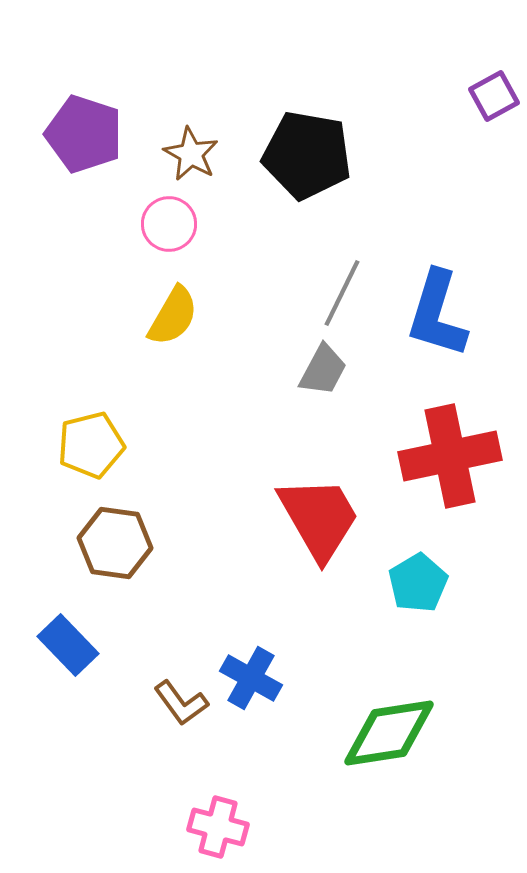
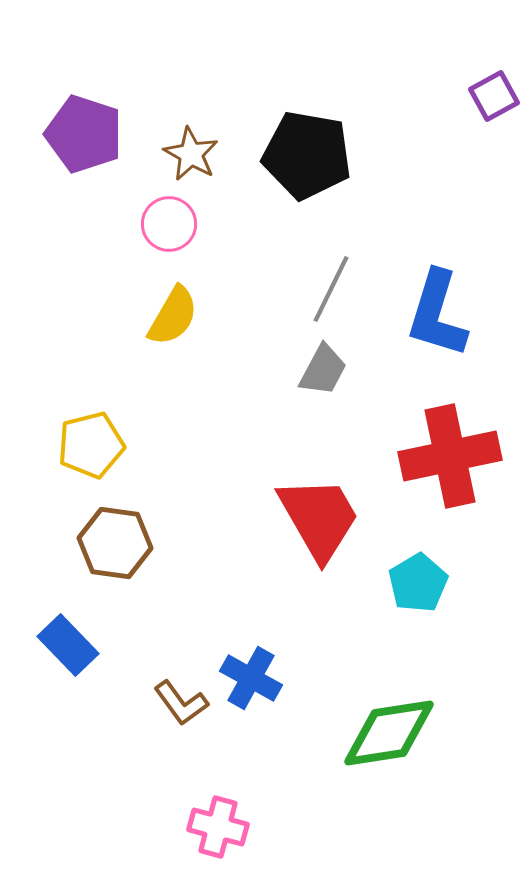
gray line: moved 11 px left, 4 px up
